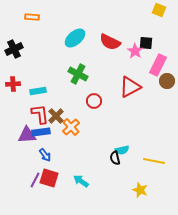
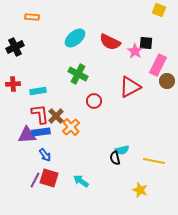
black cross: moved 1 px right, 2 px up
